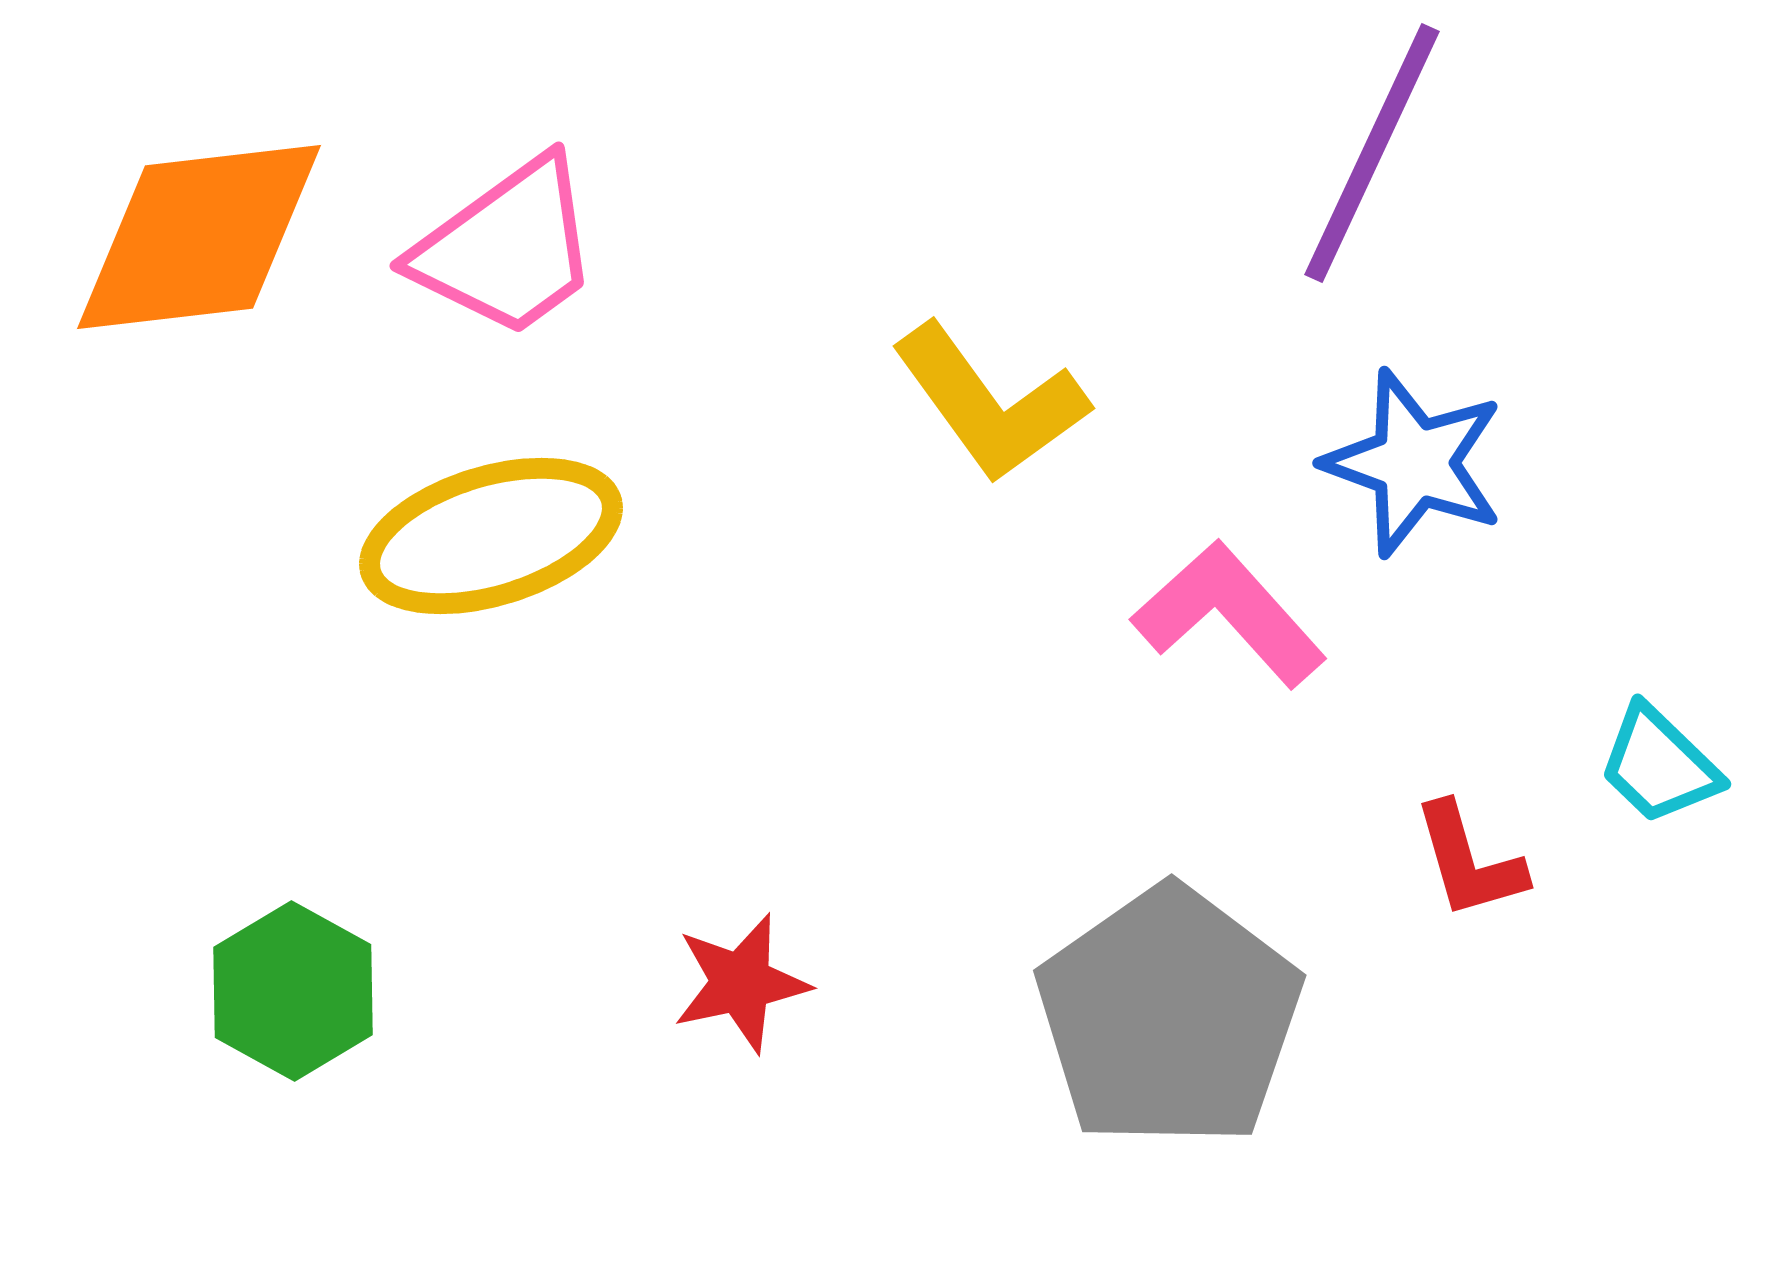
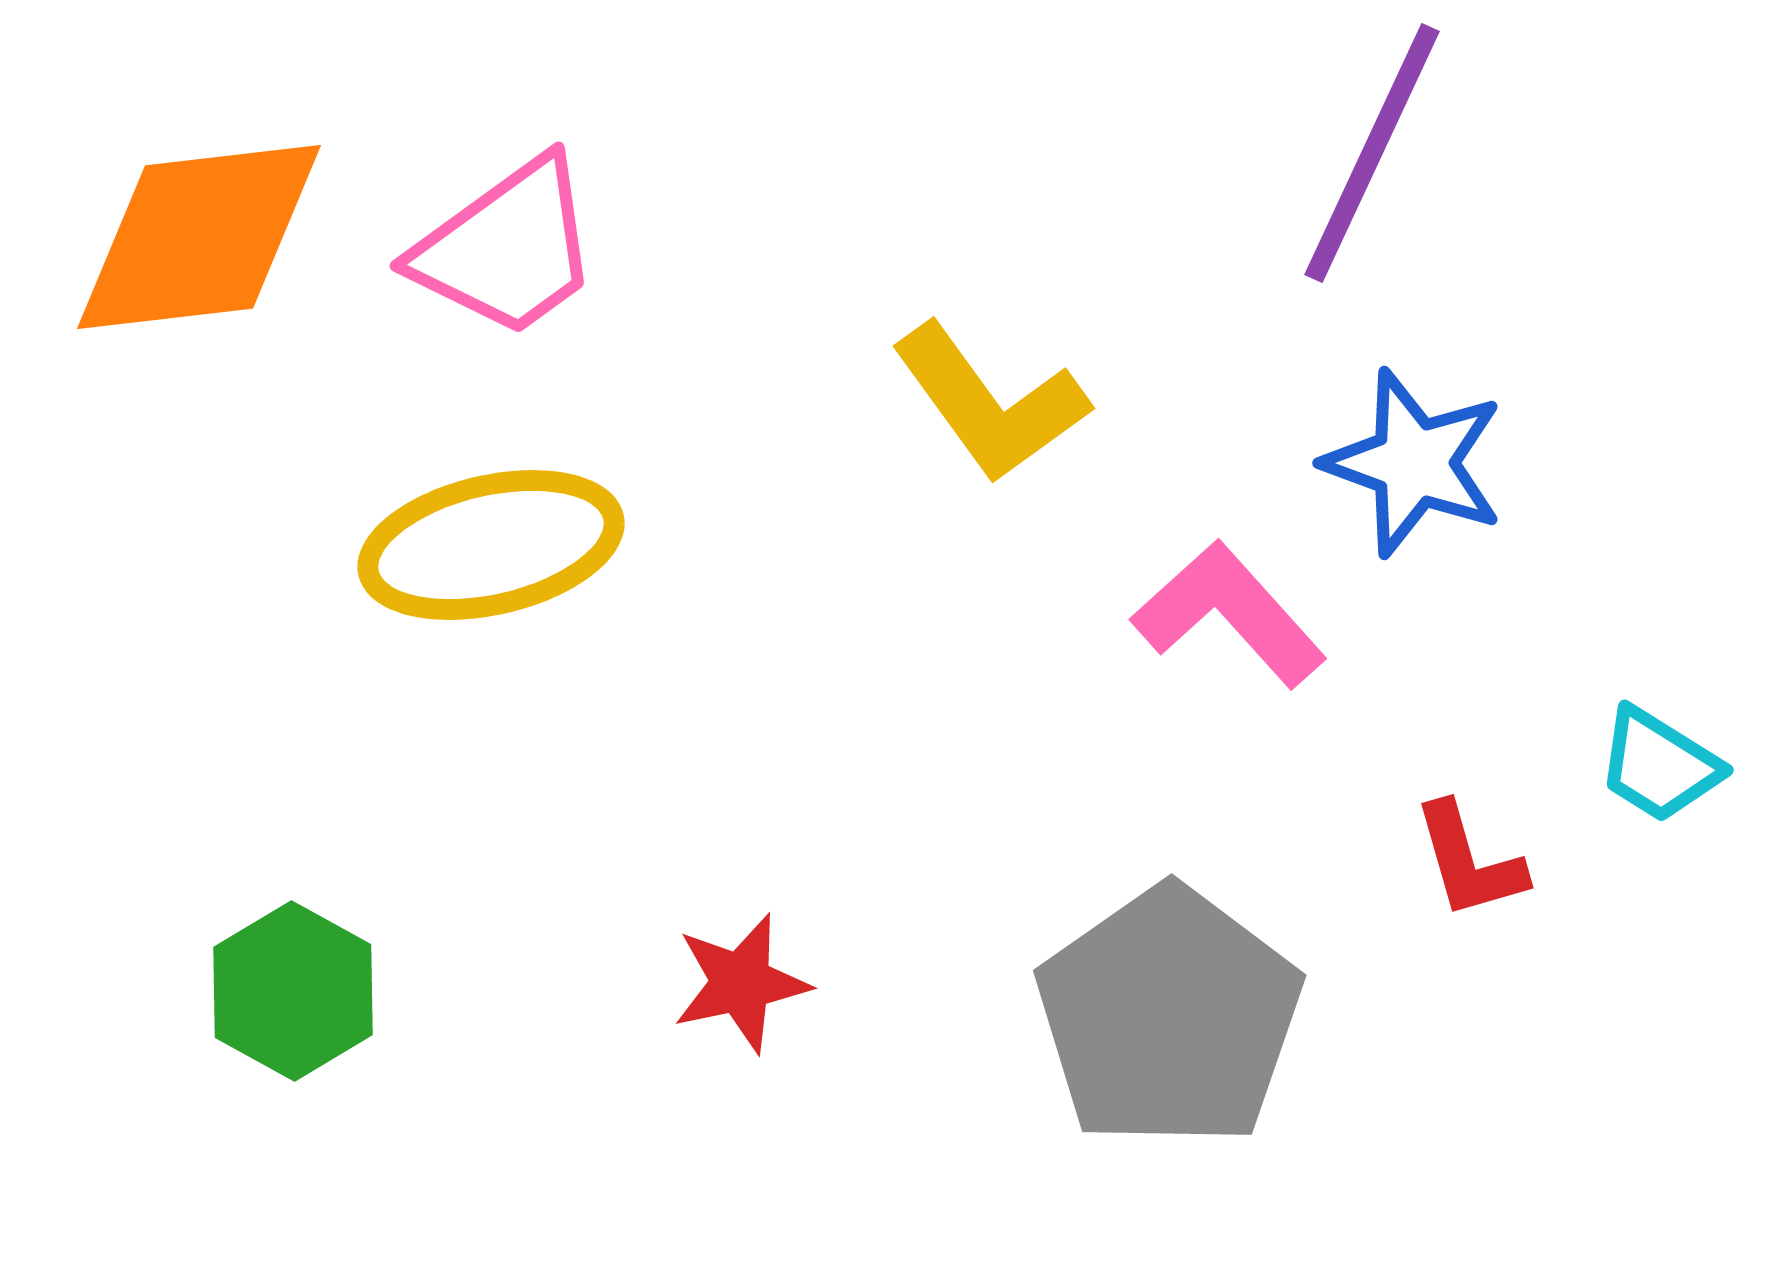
yellow ellipse: moved 9 px down; rotated 4 degrees clockwise
cyan trapezoid: rotated 12 degrees counterclockwise
